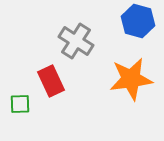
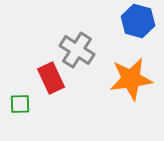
gray cross: moved 1 px right, 9 px down
red rectangle: moved 3 px up
